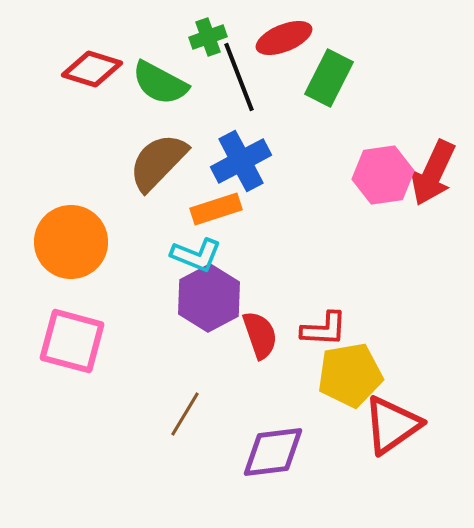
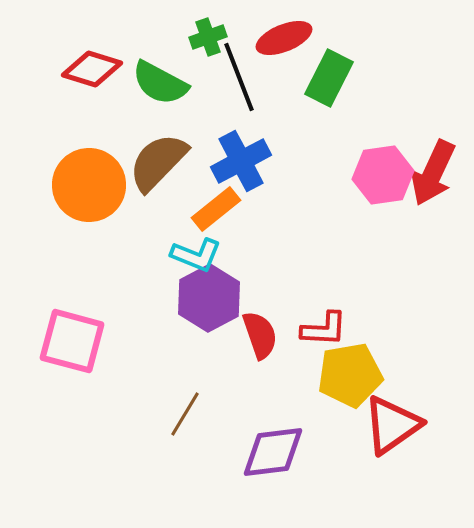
orange rectangle: rotated 21 degrees counterclockwise
orange circle: moved 18 px right, 57 px up
